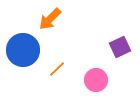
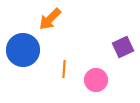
purple square: moved 3 px right
orange line: moved 7 px right; rotated 42 degrees counterclockwise
